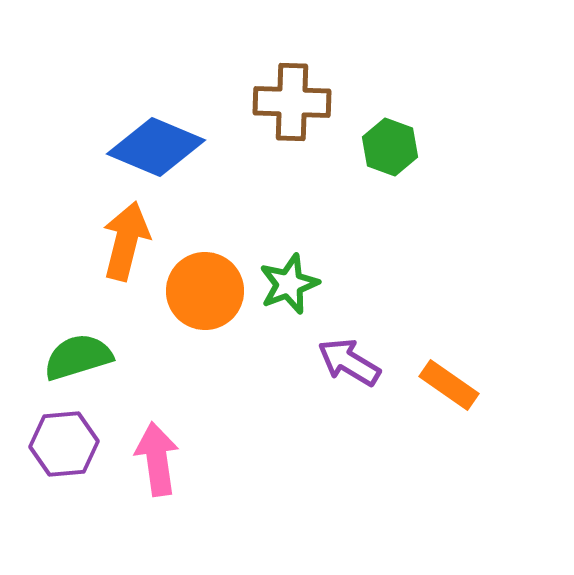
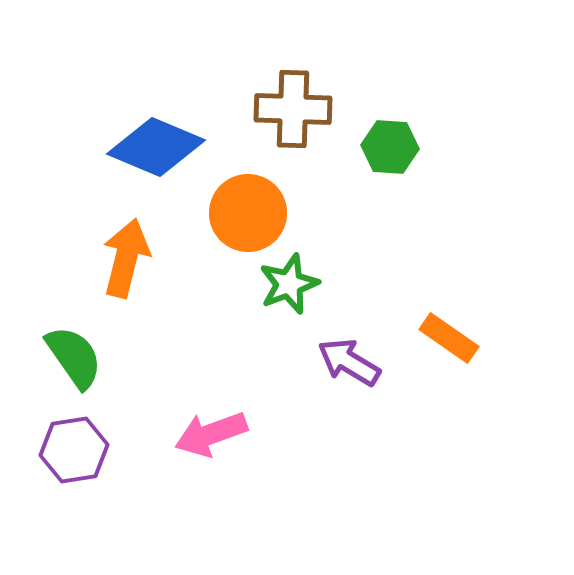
brown cross: moved 1 px right, 7 px down
green hexagon: rotated 16 degrees counterclockwise
orange arrow: moved 17 px down
orange circle: moved 43 px right, 78 px up
green semicircle: moved 4 px left; rotated 72 degrees clockwise
orange rectangle: moved 47 px up
purple hexagon: moved 10 px right, 6 px down; rotated 4 degrees counterclockwise
pink arrow: moved 54 px right, 25 px up; rotated 102 degrees counterclockwise
